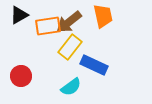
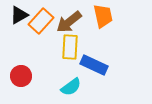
orange rectangle: moved 7 px left, 5 px up; rotated 40 degrees counterclockwise
yellow rectangle: rotated 35 degrees counterclockwise
